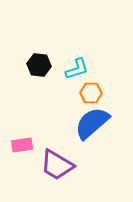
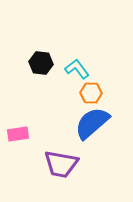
black hexagon: moved 2 px right, 2 px up
cyan L-shape: rotated 110 degrees counterclockwise
pink rectangle: moved 4 px left, 11 px up
purple trapezoid: moved 4 px right, 1 px up; rotated 21 degrees counterclockwise
